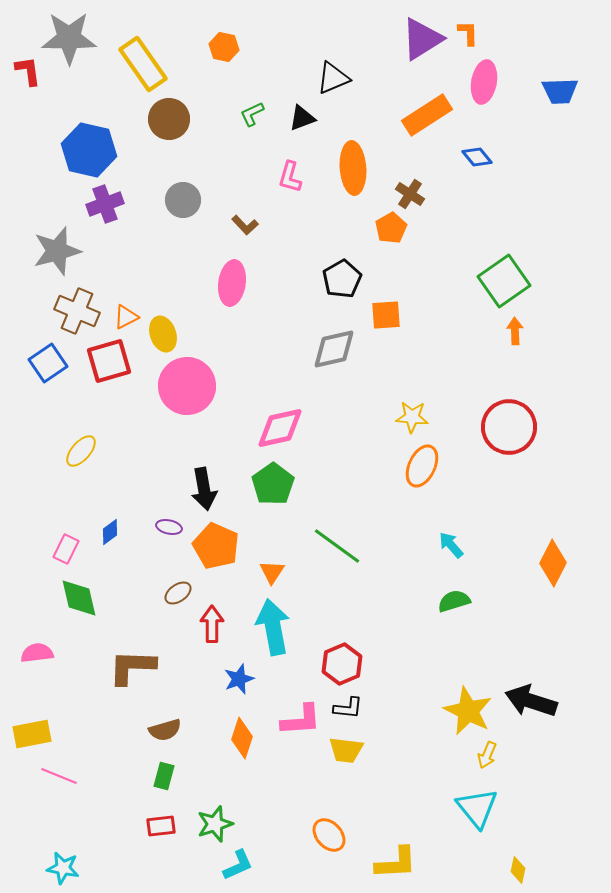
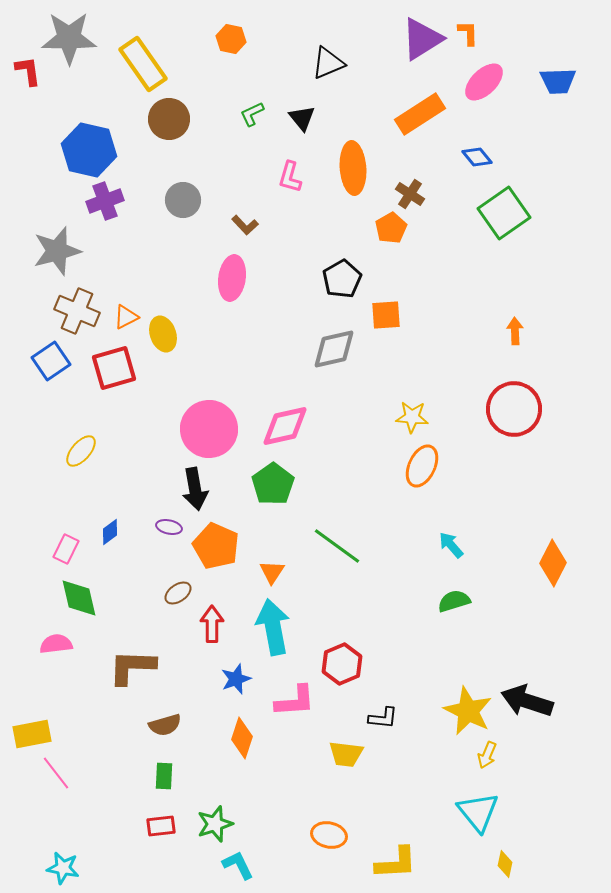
orange hexagon at (224, 47): moved 7 px right, 8 px up
black triangle at (333, 78): moved 5 px left, 15 px up
pink ellipse at (484, 82): rotated 36 degrees clockwise
blue trapezoid at (560, 91): moved 2 px left, 10 px up
orange rectangle at (427, 115): moved 7 px left, 1 px up
black triangle at (302, 118): rotated 48 degrees counterclockwise
purple cross at (105, 204): moved 3 px up
green square at (504, 281): moved 68 px up
pink ellipse at (232, 283): moved 5 px up
red square at (109, 361): moved 5 px right, 7 px down
blue square at (48, 363): moved 3 px right, 2 px up
pink circle at (187, 386): moved 22 px right, 43 px down
red circle at (509, 427): moved 5 px right, 18 px up
pink diamond at (280, 428): moved 5 px right, 2 px up
black arrow at (204, 489): moved 9 px left
pink semicircle at (37, 653): moved 19 px right, 9 px up
blue star at (239, 679): moved 3 px left
black arrow at (531, 701): moved 4 px left
black L-shape at (348, 708): moved 35 px right, 10 px down
pink L-shape at (301, 720): moved 6 px left, 19 px up
brown semicircle at (165, 730): moved 5 px up
yellow trapezoid at (346, 750): moved 4 px down
pink line at (59, 776): moved 3 px left, 3 px up; rotated 30 degrees clockwise
green rectangle at (164, 776): rotated 12 degrees counterclockwise
cyan triangle at (477, 808): moved 1 px right, 4 px down
orange ellipse at (329, 835): rotated 36 degrees counterclockwise
cyan L-shape at (238, 865): rotated 92 degrees counterclockwise
yellow diamond at (518, 870): moved 13 px left, 6 px up
